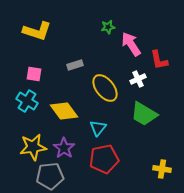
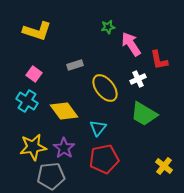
pink square: rotated 28 degrees clockwise
yellow cross: moved 2 px right, 3 px up; rotated 30 degrees clockwise
gray pentagon: moved 1 px right
